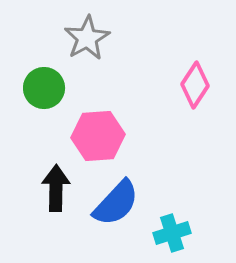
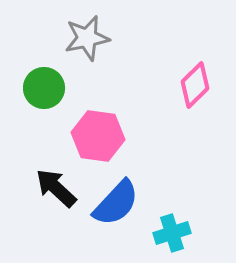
gray star: rotated 18 degrees clockwise
pink diamond: rotated 12 degrees clockwise
pink hexagon: rotated 12 degrees clockwise
black arrow: rotated 48 degrees counterclockwise
